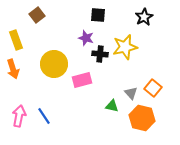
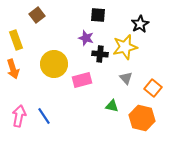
black star: moved 4 px left, 7 px down
gray triangle: moved 5 px left, 15 px up
